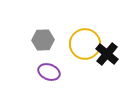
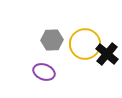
gray hexagon: moved 9 px right
purple ellipse: moved 5 px left
